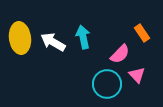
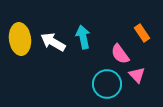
yellow ellipse: moved 1 px down
pink semicircle: rotated 100 degrees clockwise
